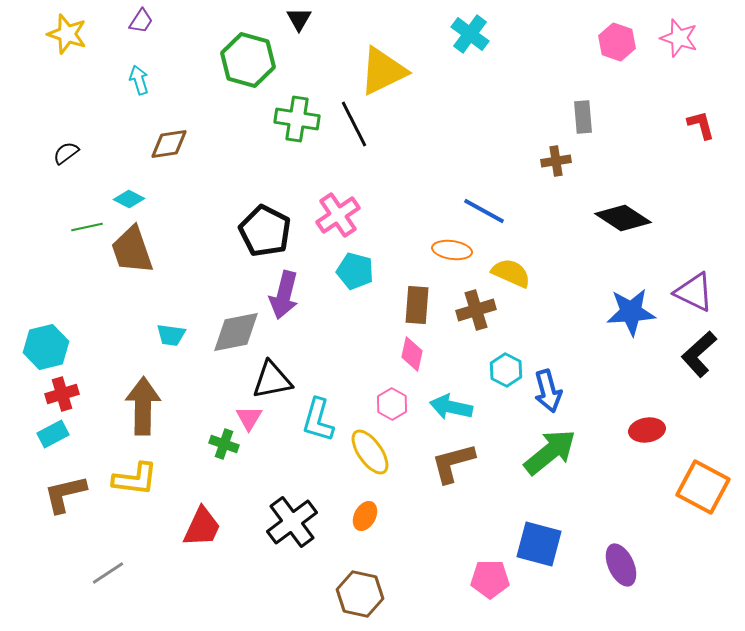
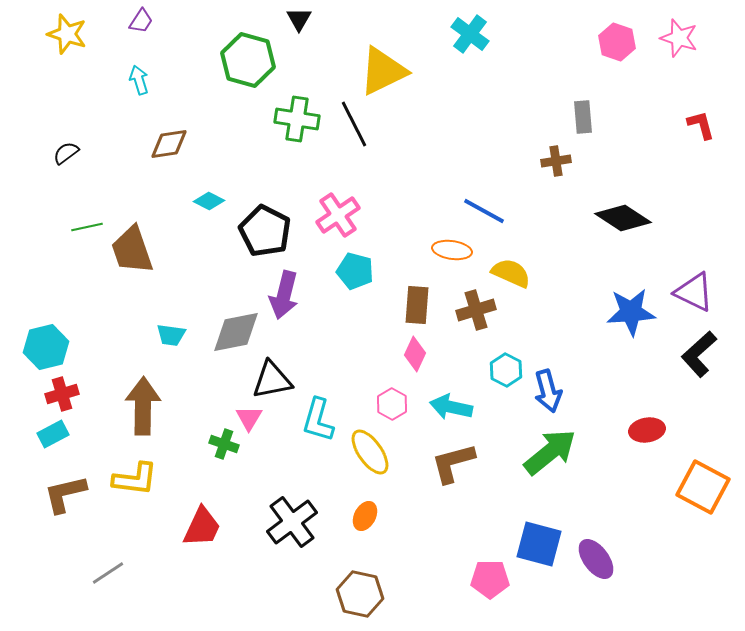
cyan diamond at (129, 199): moved 80 px right, 2 px down
pink diamond at (412, 354): moved 3 px right; rotated 12 degrees clockwise
purple ellipse at (621, 565): moved 25 px left, 6 px up; rotated 12 degrees counterclockwise
